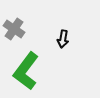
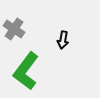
black arrow: moved 1 px down
